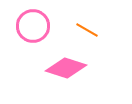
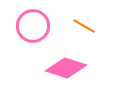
orange line: moved 3 px left, 4 px up
